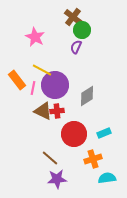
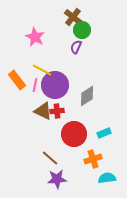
pink line: moved 2 px right, 3 px up
